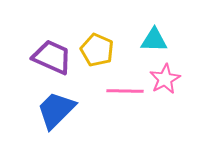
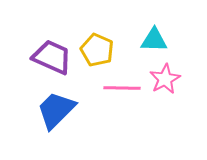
pink line: moved 3 px left, 3 px up
